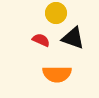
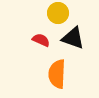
yellow circle: moved 2 px right
orange semicircle: rotated 92 degrees clockwise
